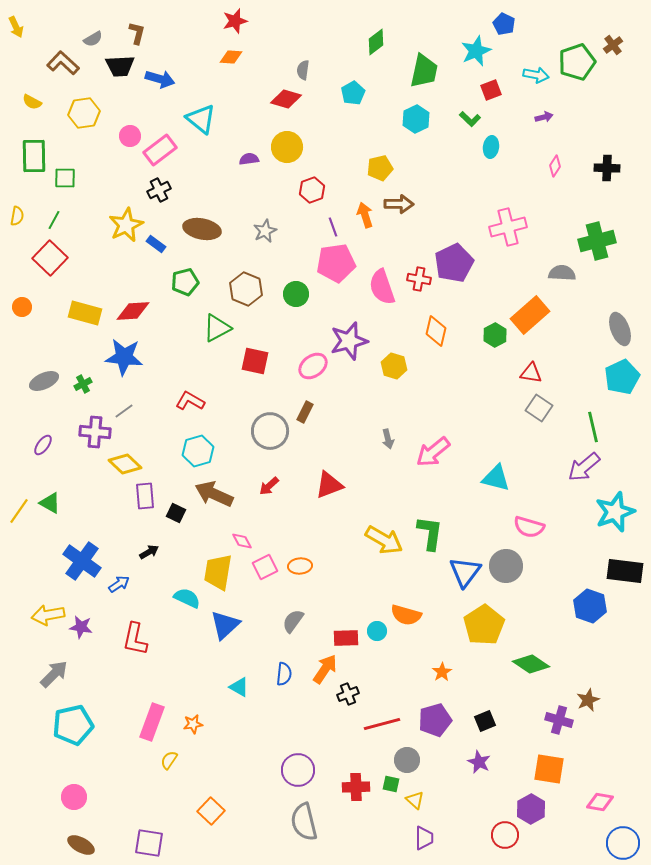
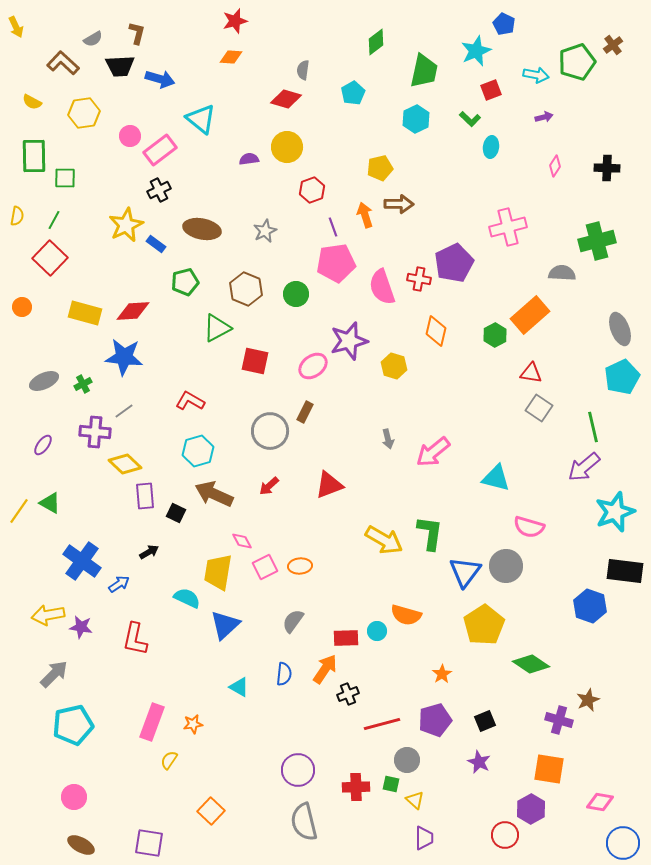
orange star at (442, 672): moved 2 px down
